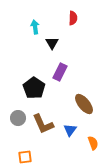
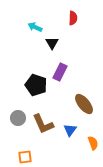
cyan arrow: rotated 56 degrees counterclockwise
black pentagon: moved 2 px right, 3 px up; rotated 15 degrees counterclockwise
